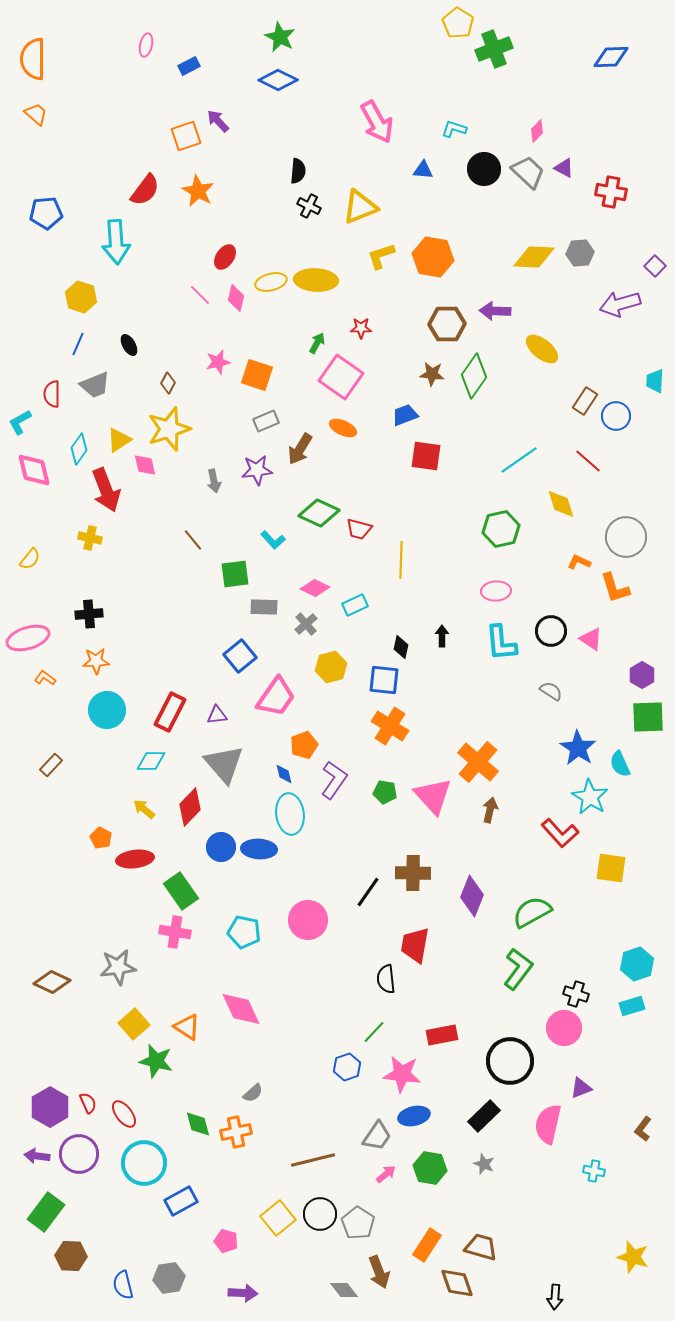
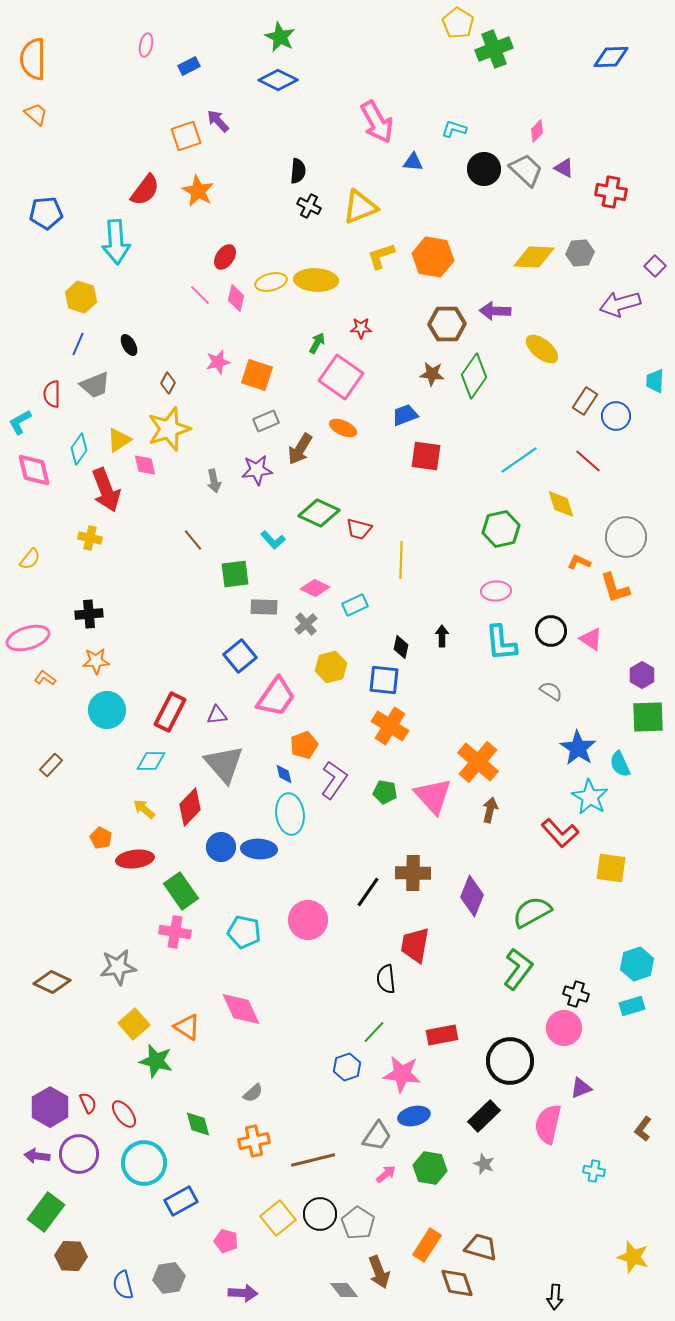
blue triangle at (423, 170): moved 10 px left, 8 px up
gray trapezoid at (528, 172): moved 2 px left, 2 px up
orange cross at (236, 1132): moved 18 px right, 9 px down
